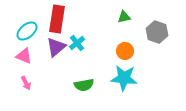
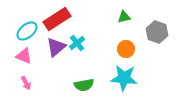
red rectangle: rotated 48 degrees clockwise
orange circle: moved 1 px right, 2 px up
